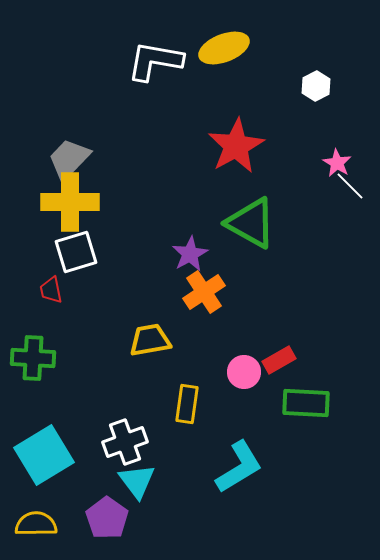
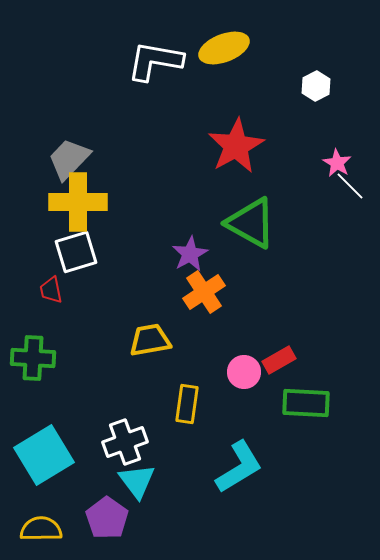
yellow cross: moved 8 px right
yellow semicircle: moved 5 px right, 5 px down
